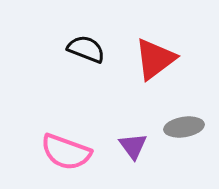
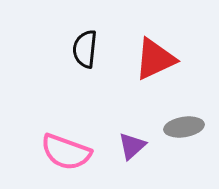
black semicircle: moved 1 px left; rotated 105 degrees counterclockwise
red triangle: rotated 12 degrees clockwise
purple triangle: moved 1 px left; rotated 24 degrees clockwise
